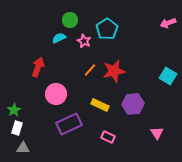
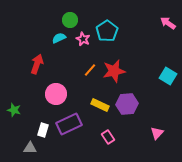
pink arrow: rotated 56 degrees clockwise
cyan pentagon: moved 2 px down
pink star: moved 1 px left, 2 px up
red arrow: moved 1 px left, 3 px up
purple hexagon: moved 6 px left
green star: rotated 24 degrees counterclockwise
white rectangle: moved 26 px right, 2 px down
pink triangle: rotated 16 degrees clockwise
pink rectangle: rotated 32 degrees clockwise
gray triangle: moved 7 px right
